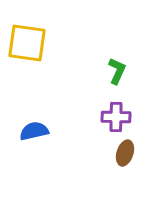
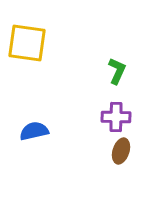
brown ellipse: moved 4 px left, 2 px up
